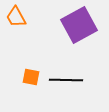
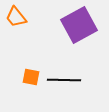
orange trapezoid: rotated 10 degrees counterclockwise
black line: moved 2 px left
